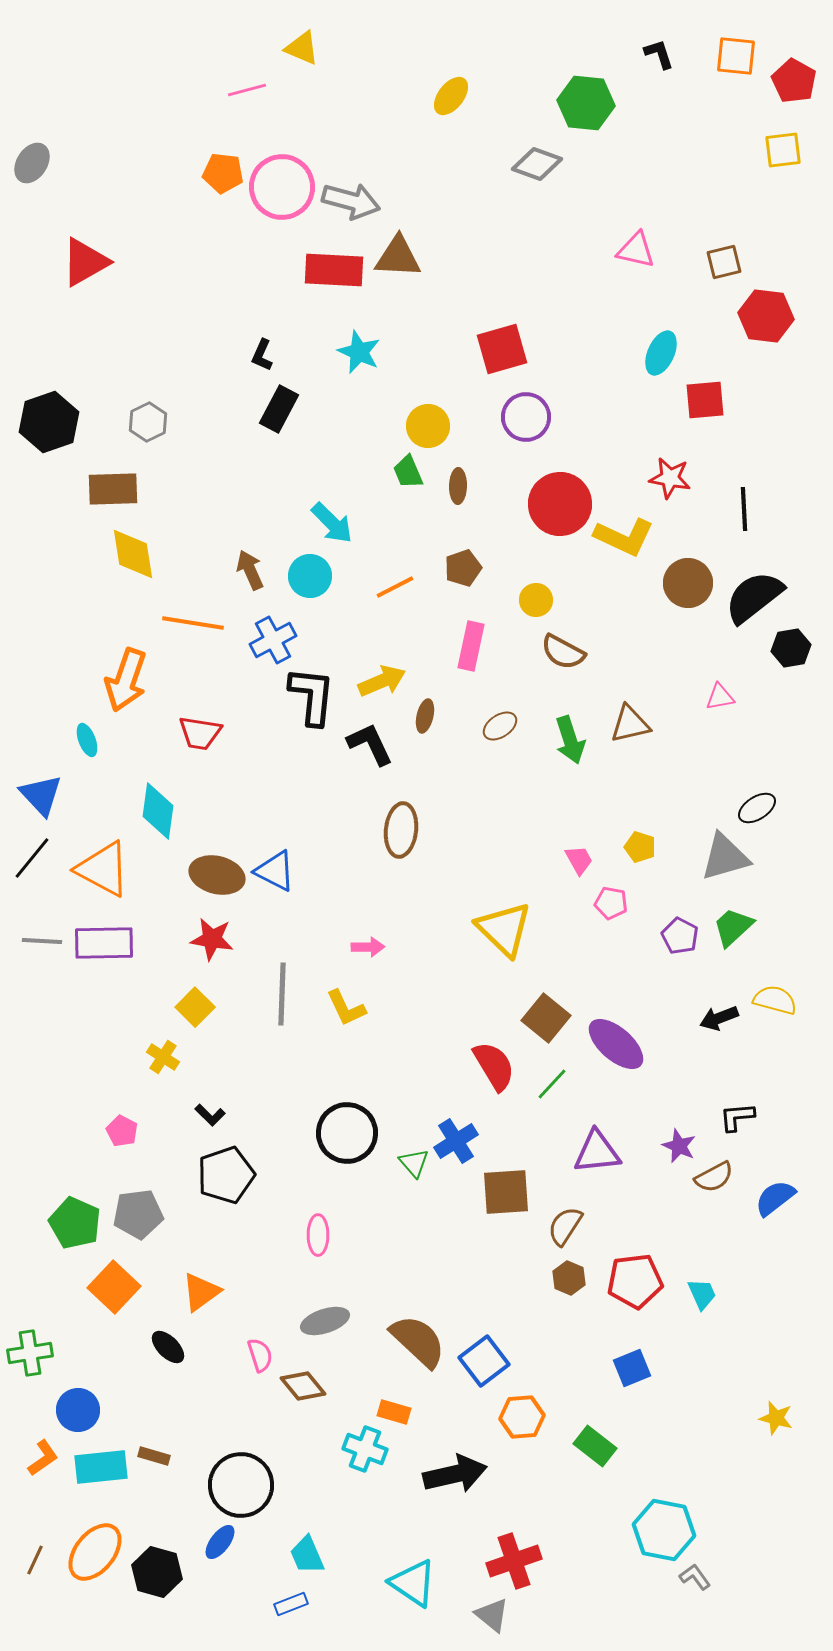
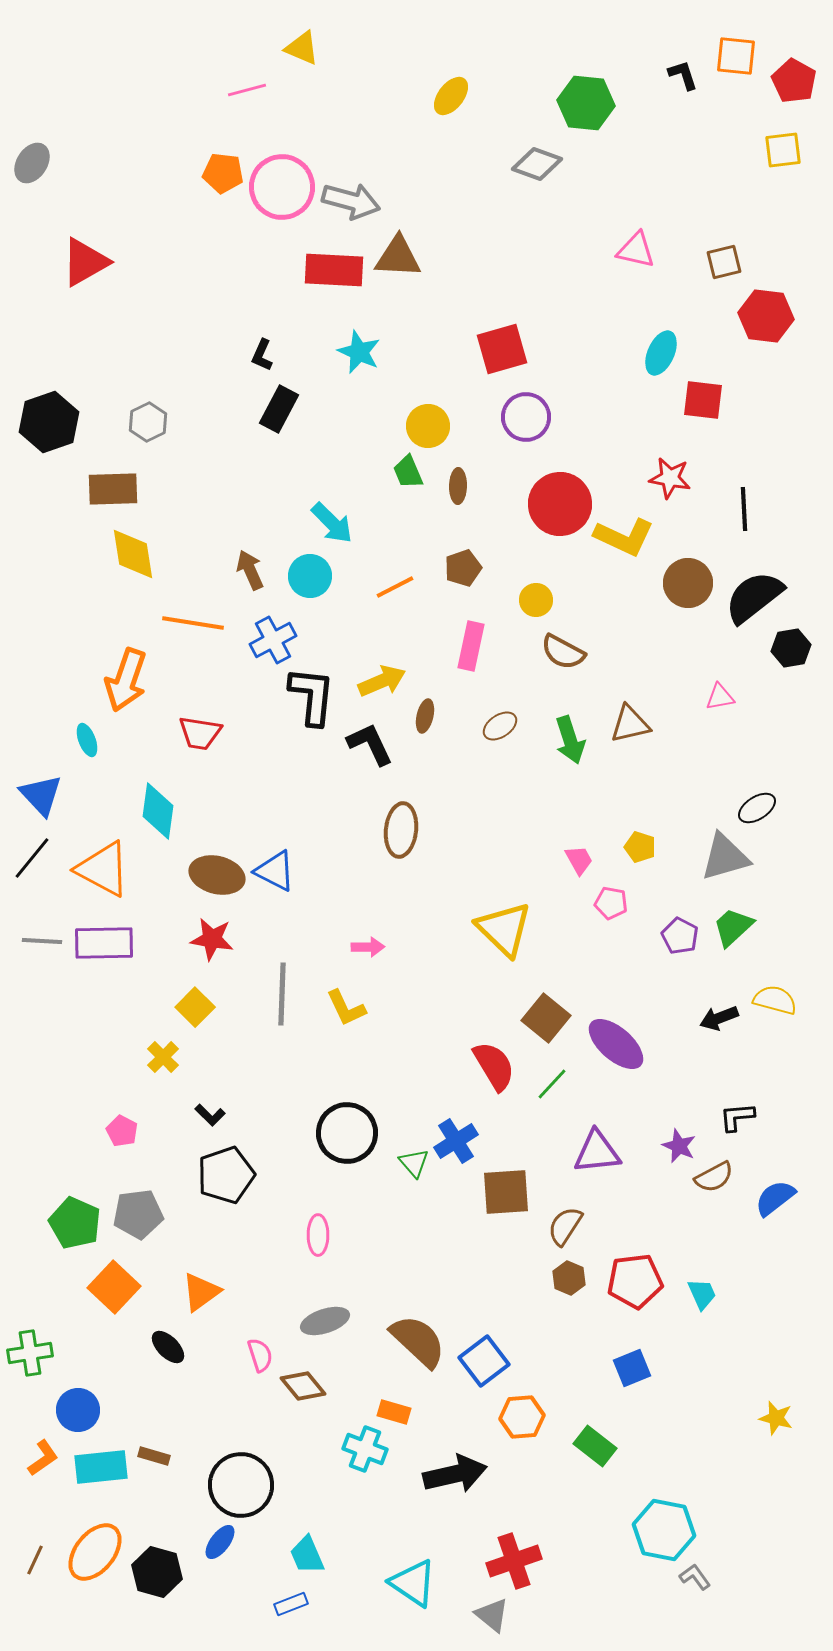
black L-shape at (659, 54): moved 24 px right, 21 px down
red square at (705, 400): moved 2 px left; rotated 12 degrees clockwise
yellow cross at (163, 1057): rotated 12 degrees clockwise
